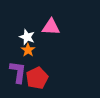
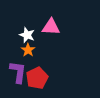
white star: moved 2 px up
